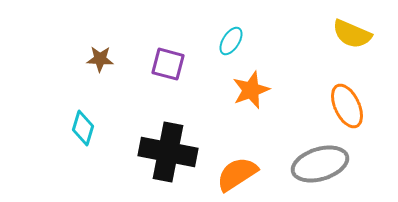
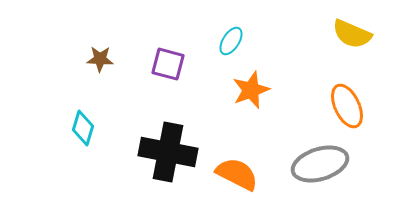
orange semicircle: rotated 60 degrees clockwise
